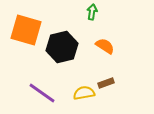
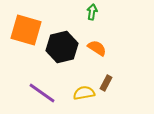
orange semicircle: moved 8 px left, 2 px down
brown rectangle: rotated 42 degrees counterclockwise
